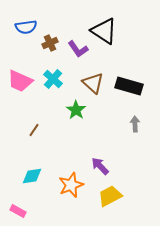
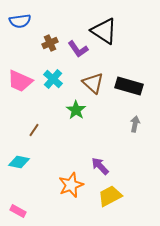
blue semicircle: moved 6 px left, 6 px up
gray arrow: rotated 14 degrees clockwise
cyan diamond: moved 13 px left, 14 px up; rotated 20 degrees clockwise
